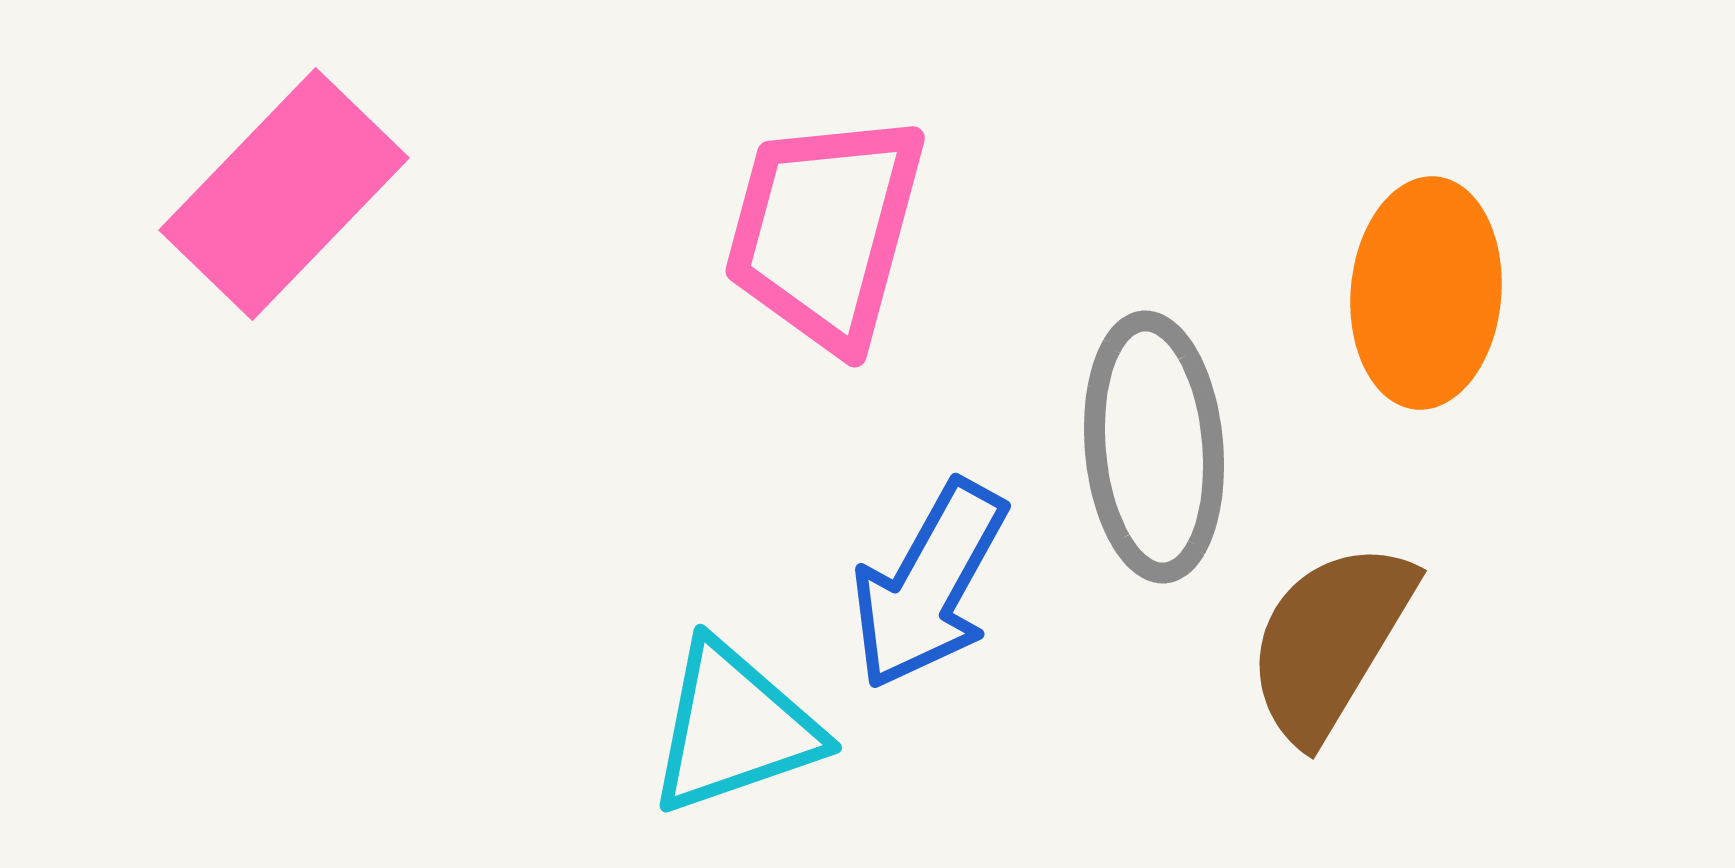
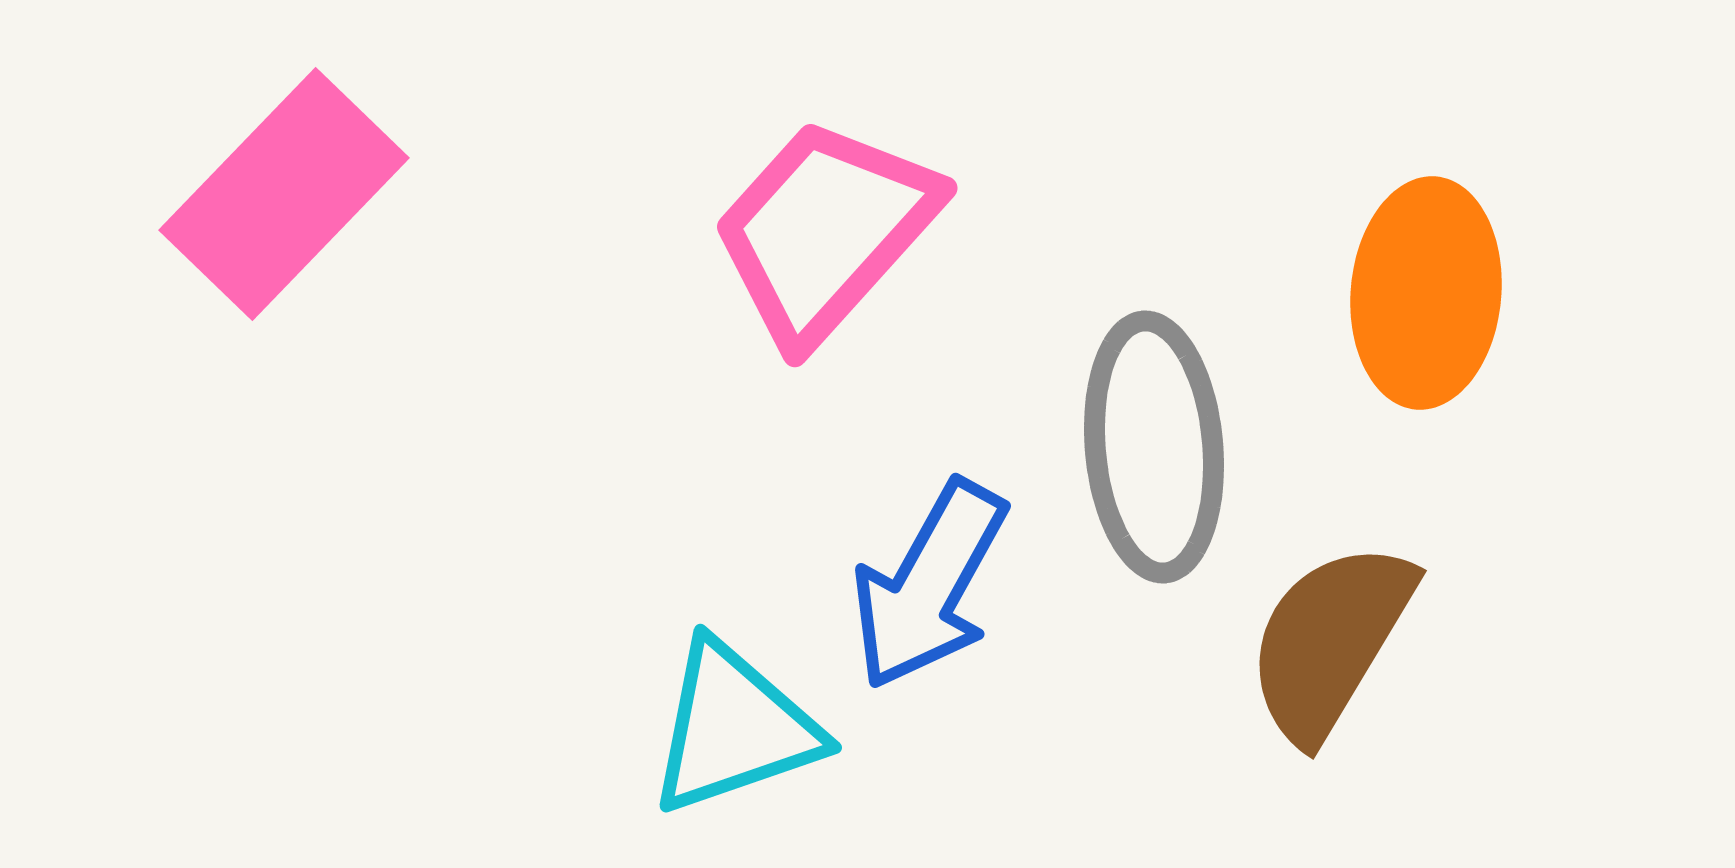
pink trapezoid: rotated 27 degrees clockwise
